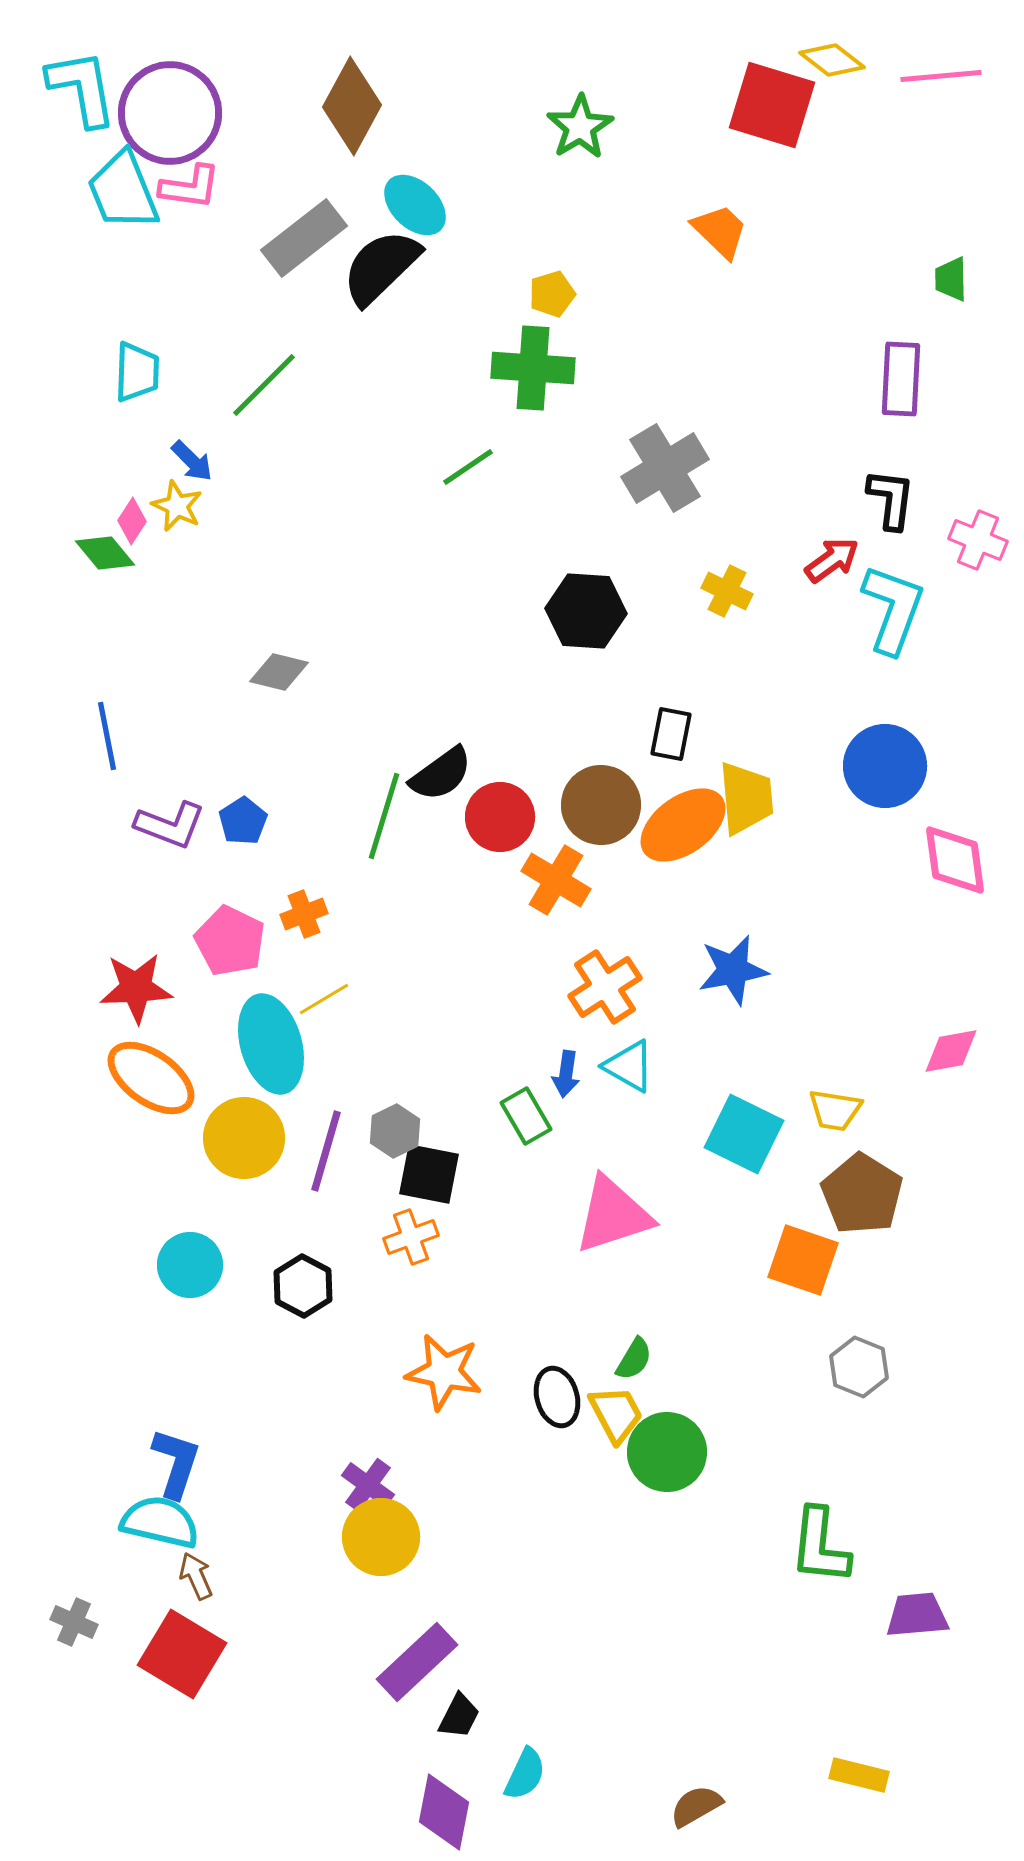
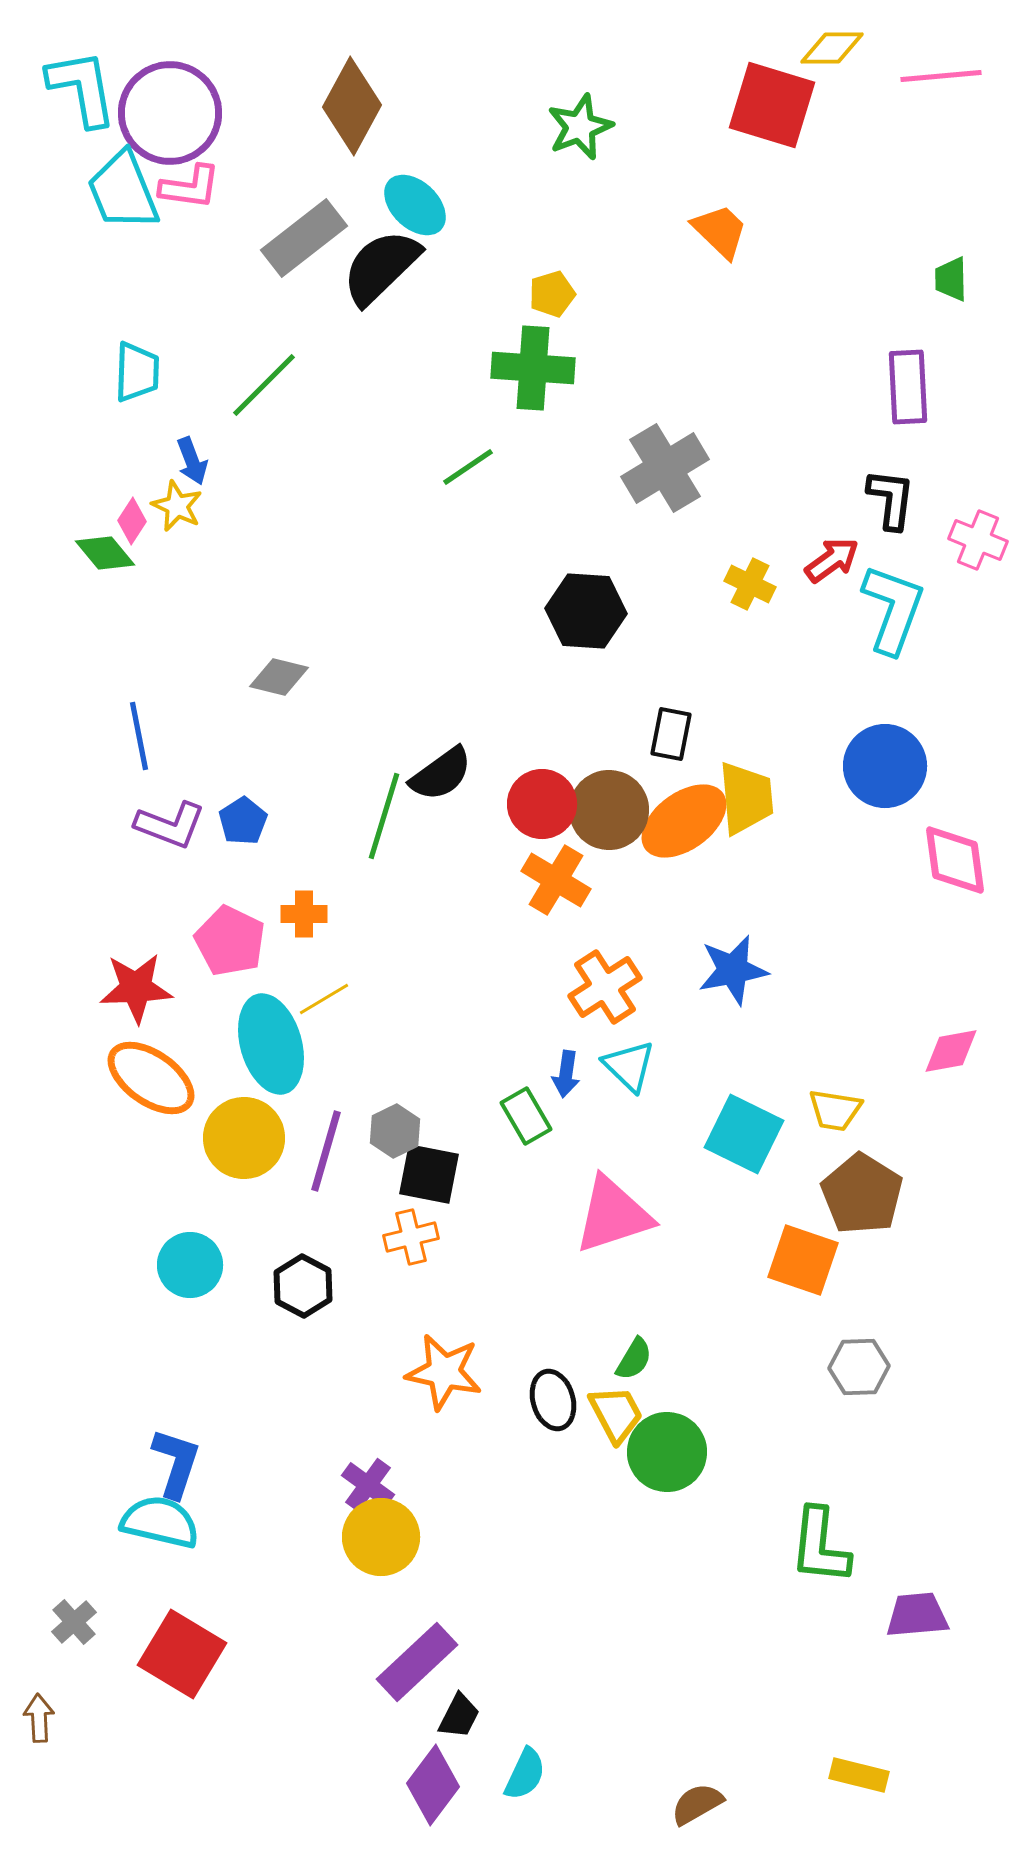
yellow diamond at (832, 60): moved 12 px up; rotated 38 degrees counterclockwise
green star at (580, 127): rotated 10 degrees clockwise
purple rectangle at (901, 379): moved 7 px right, 8 px down; rotated 6 degrees counterclockwise
blue arrow at (192, 461): rotated 24 degrees clockwise
yellow cross at (727, 591): moved 23 px right, 7 px up
gray diamond at (279, 672): moved 5 px down
blue line at (107, 736): moved 32 px right
brown circle at (601, 805): moved 8 px right, 5 px down
red circle at (500, 817): moved 42 px right, 13 px up
orange ellipse at (683, 825): moved 1 px right, 4 px up
orange cross at (304, 914): rotated 21 degrees clockwise
cyan triangle at (629, 1066): rotated 14 degrees clockwise
orange cross at (411, 1237): rotated 6 degrees clockwise
gray hexagon at (859, 1367): rotated 24 degrees counterclockwise
black ellipse at (557, 1397): moved 4 px left, 3 px down
brown arrow at (196, 1576): moved 157 px left, 142 px down; rotated 21 degrees clockwise
gray cross at (74, 1622): rotated 24 degrees clockwise
brown semicircle at (696, 1806): moved 1 px right, 2 px up
purple diamond at (444, 1812): moved 11 px left, 27 px up; rotated 26 degrees clockwise
